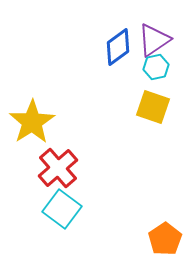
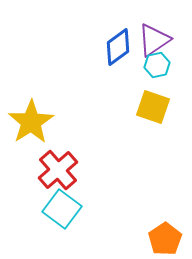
cyan hexagon: moved 1 px right, 2 px up
yellow star: moved 1 px left
red cross: moved 2 px down
